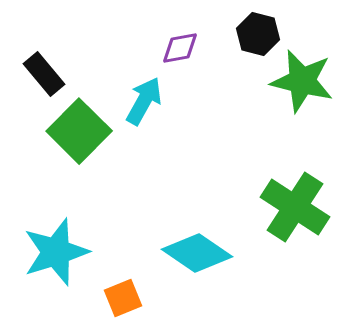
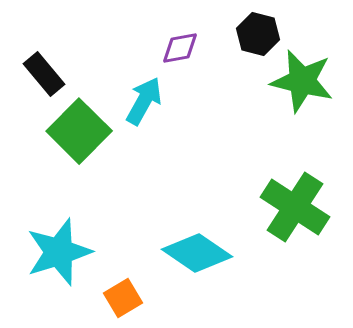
cyan star: moved 3 px right
orange square: rotated 9 degrees counterclockwise
